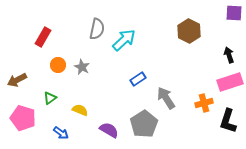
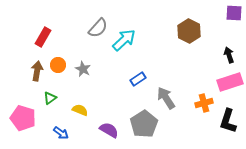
gray semicircle: moved 1 px right, 1 px up; rotated 30 degrees clockwise
gray star: moved 1 px right, 2 px down
brown arrow: moved 20 px right, 9 px up; rotated 126 degrees clockwise
